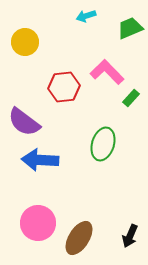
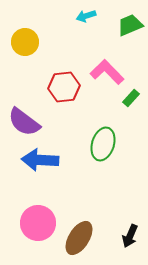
green trapezoid: moved 3 px up
